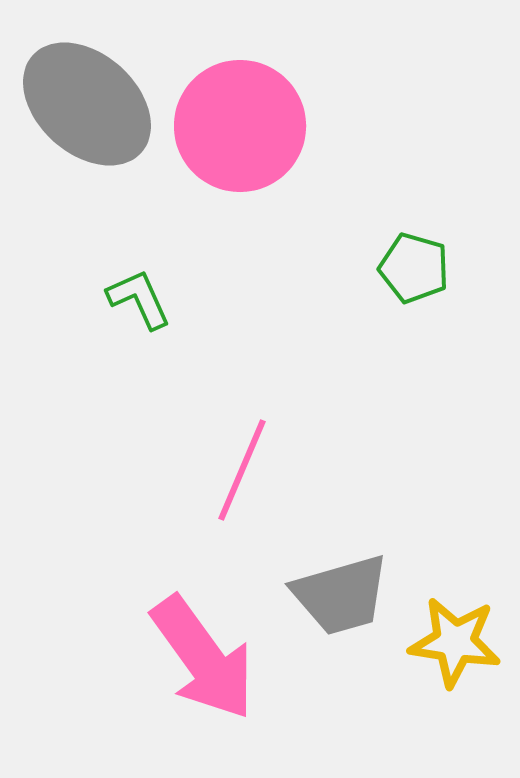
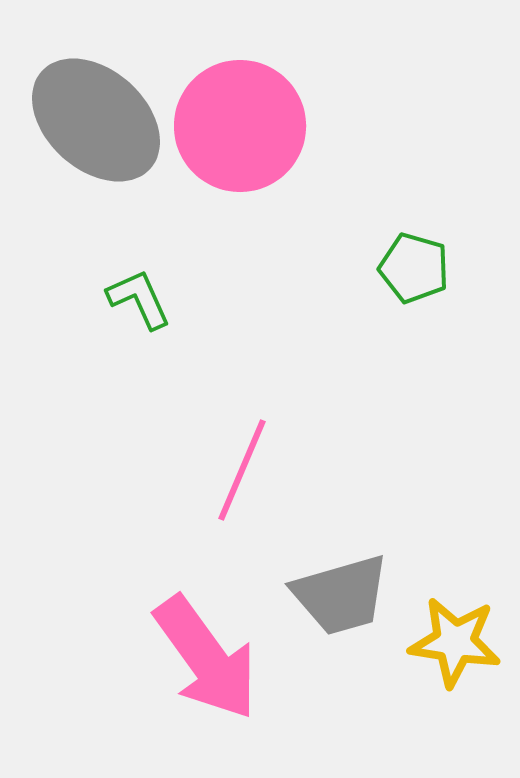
gray ellipse: moved 9 px right, 16 px down
pink arrow: moved 3 px right
